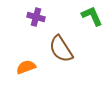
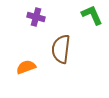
green L-shape: moved 1 px up
brown semicircle: rotated 40 degrees clockwise
